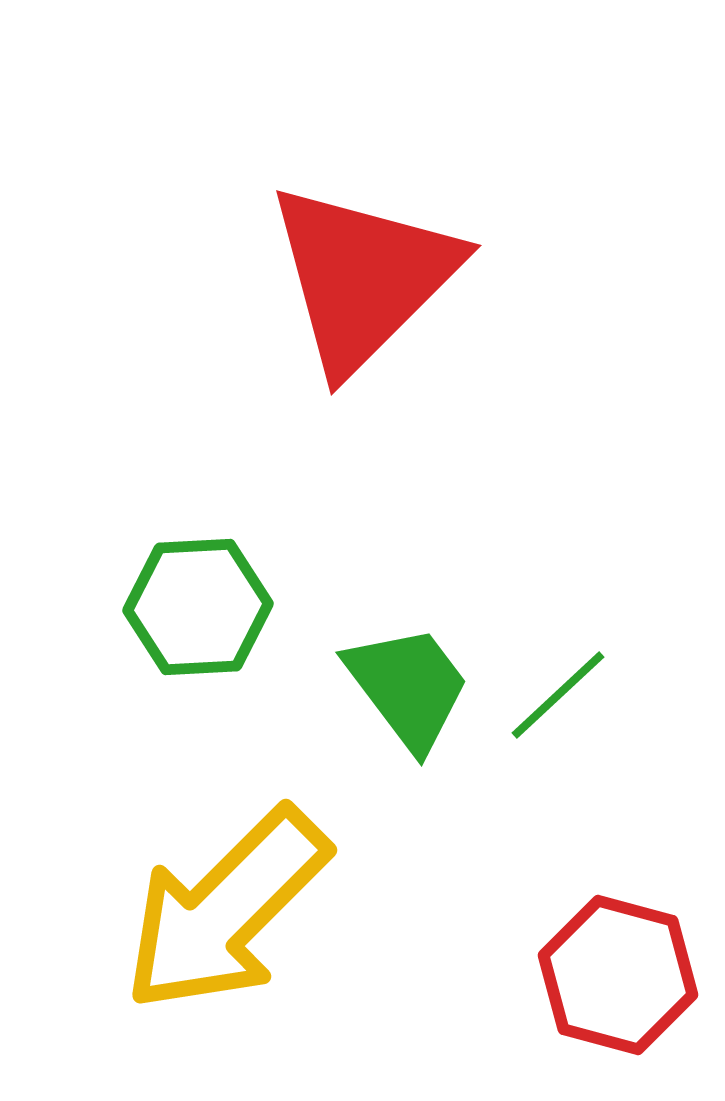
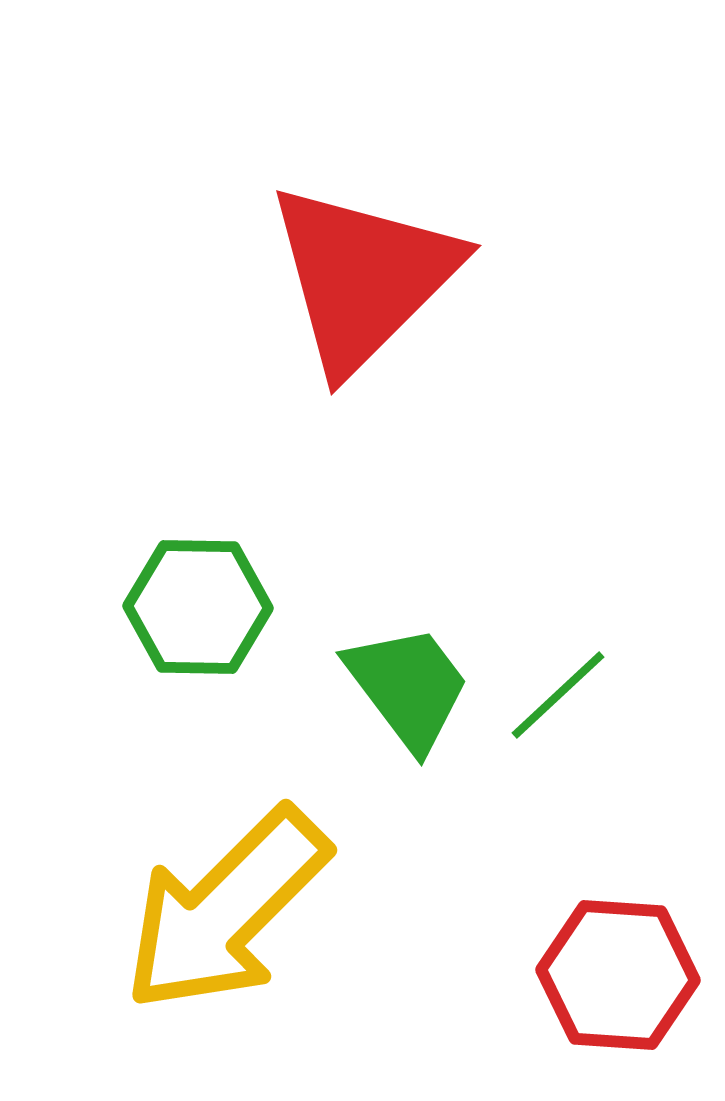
green hexagon: rotated 4 degrees clockwise
red hexagon: rotated 11 degrees counterclockwise
